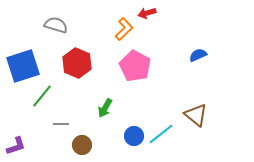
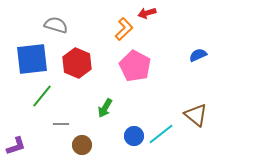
blue square: moved 9 px right, 7 px up; rotated 12 degrees clockwise
